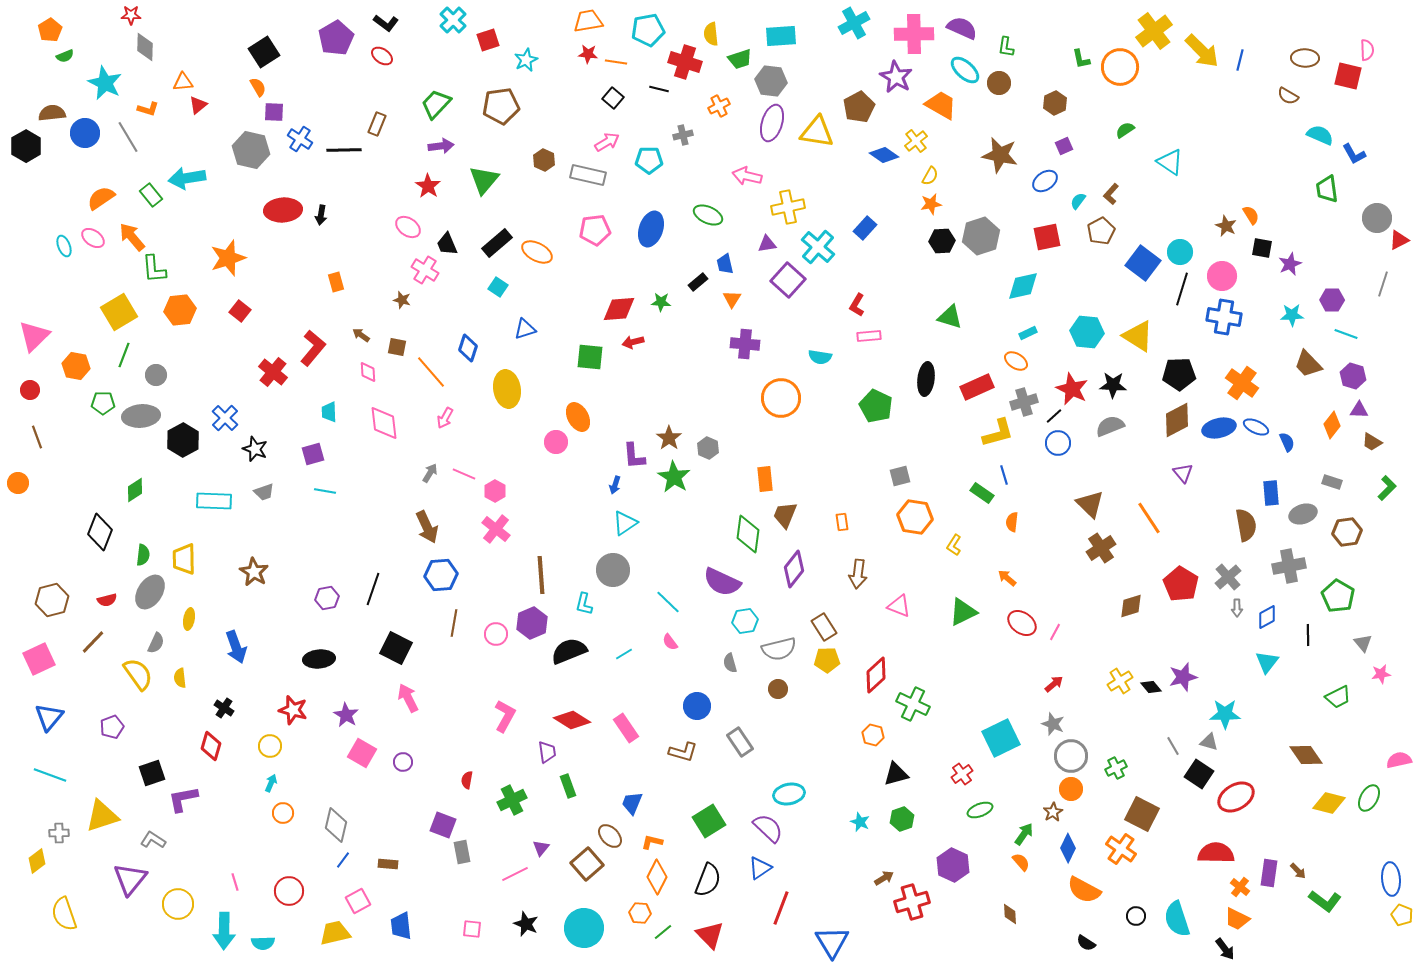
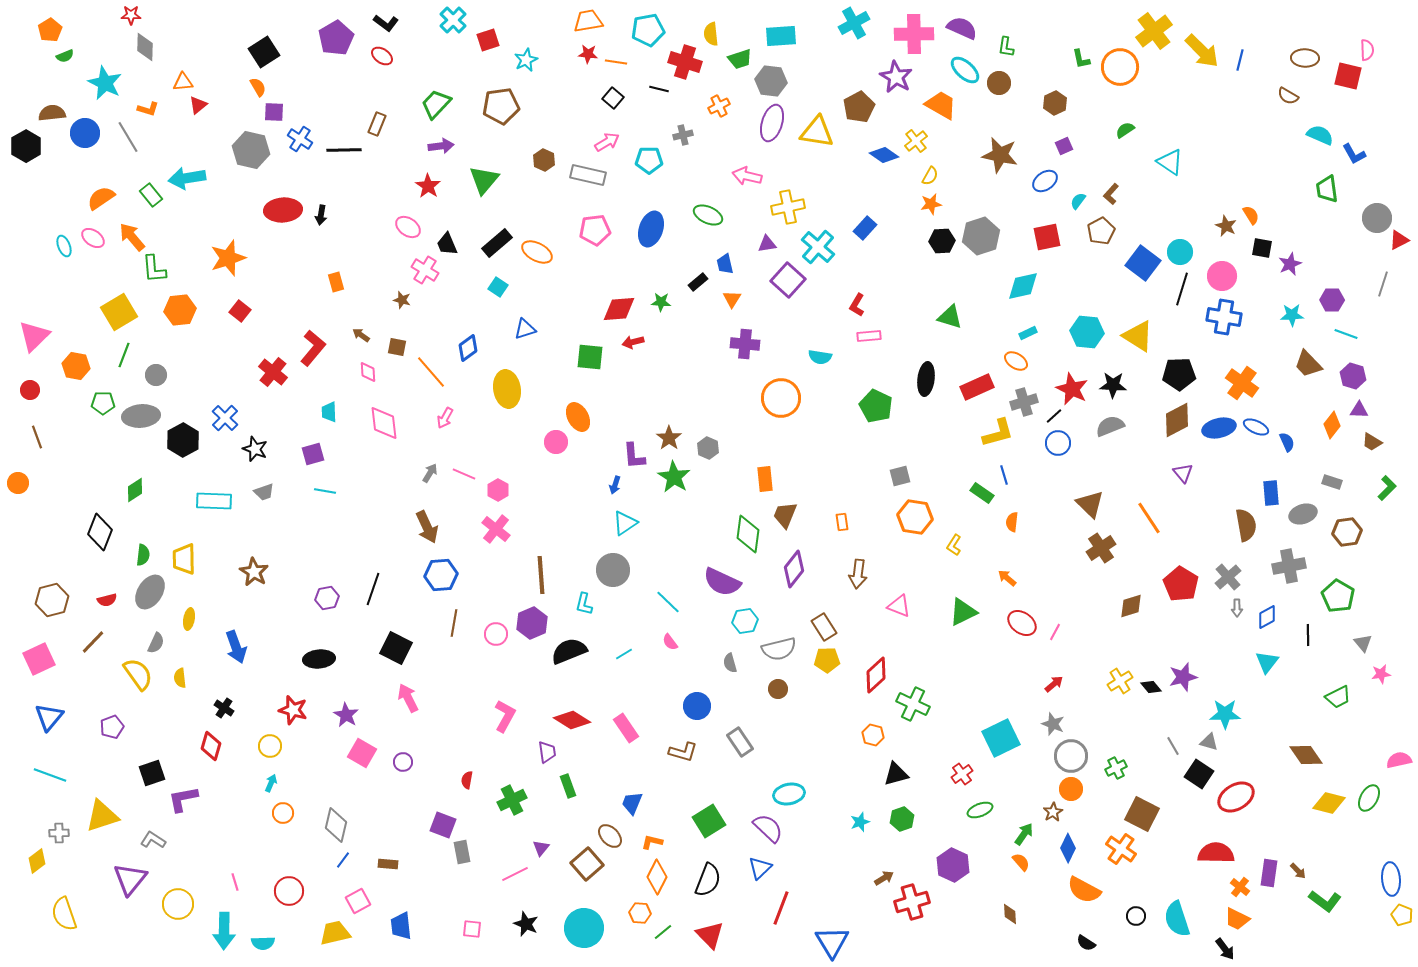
blue diamond at (468, 348): rotated 36 degrees clockwise
pink hexagon at (495, 491): moved 3 px right, 1 px up
cyan star at (860, 822): rotated 30 degrees clockwise
blue triangle at (760, 868): rotated 10 degrees counterclockwise
